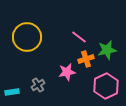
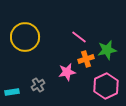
yellow circle: moved 2 px left
